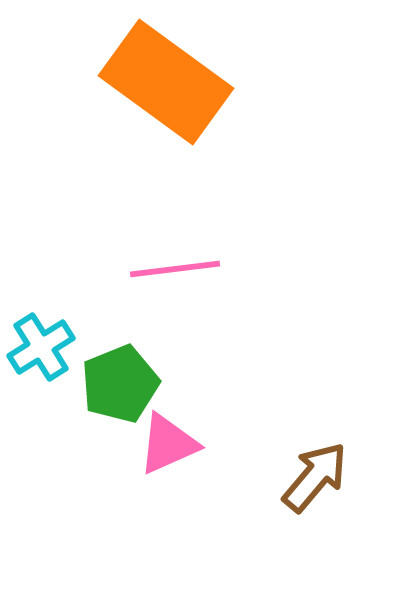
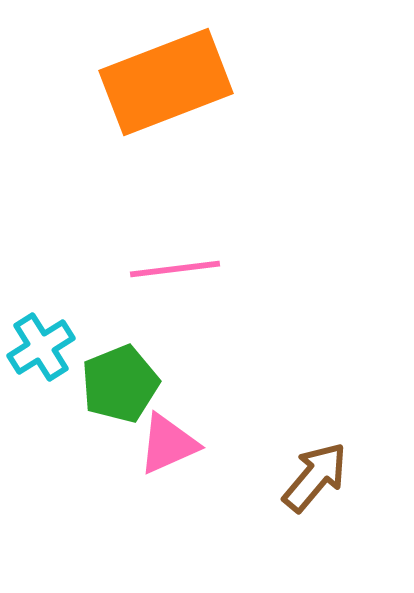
orange rectangle: rotated 57 degrees counterclockwise
